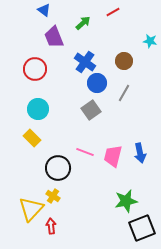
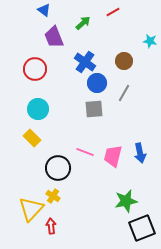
gray square: moved 3 px right, 1 px up; rotated 30 degrees clockwise
